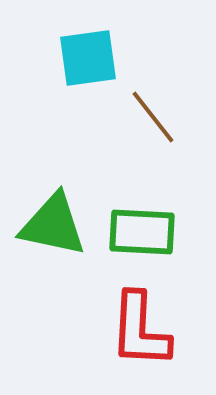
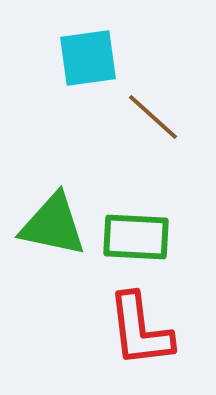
brown line: rotated 10 degrees counterclockwise
green rectangle: moved 6 px left, 5 px down
red L-shape: rotated 10 degrees counterclockwise
